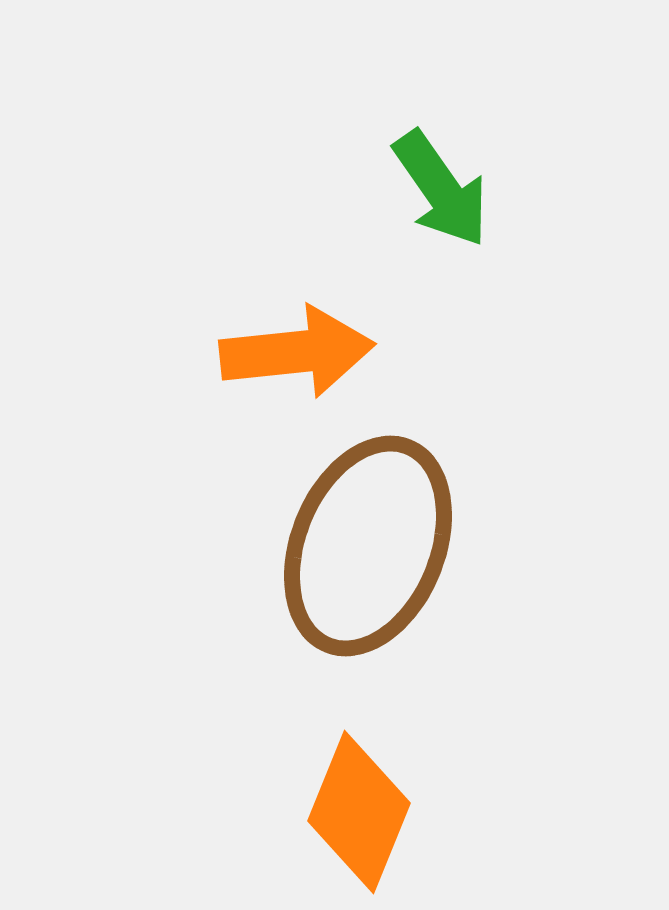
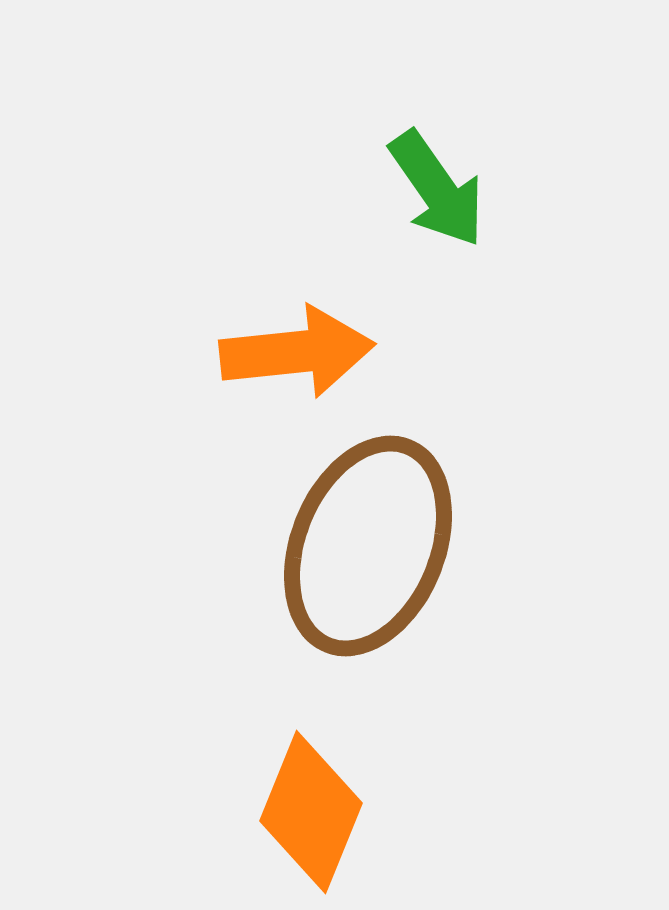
green arrow: moved 4 px left
orange diamond: moved 48 px left
